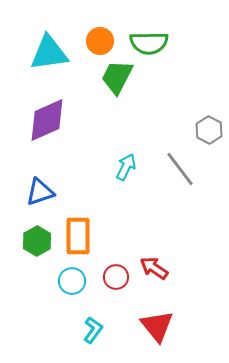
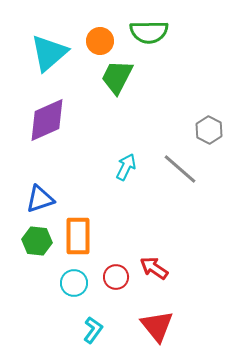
green semicircle: moved 11 px up
cyan triangle: rotated 33 degrees counterclockwise
gray line: rotated 12 degrees counterclockwise
blue triangle: moved 7 px down
green hexagon: rotated 24 degrees counterclockwise
cyan circle: moved 2 px right, 2 px down
